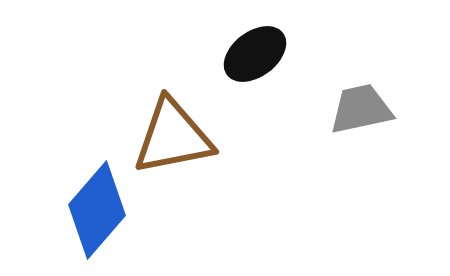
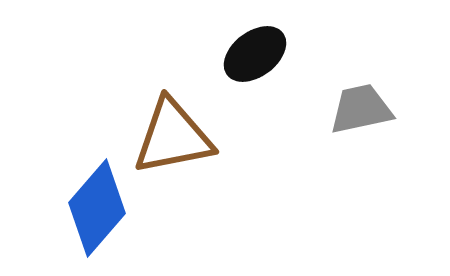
blue diamond: moved 2 px up
